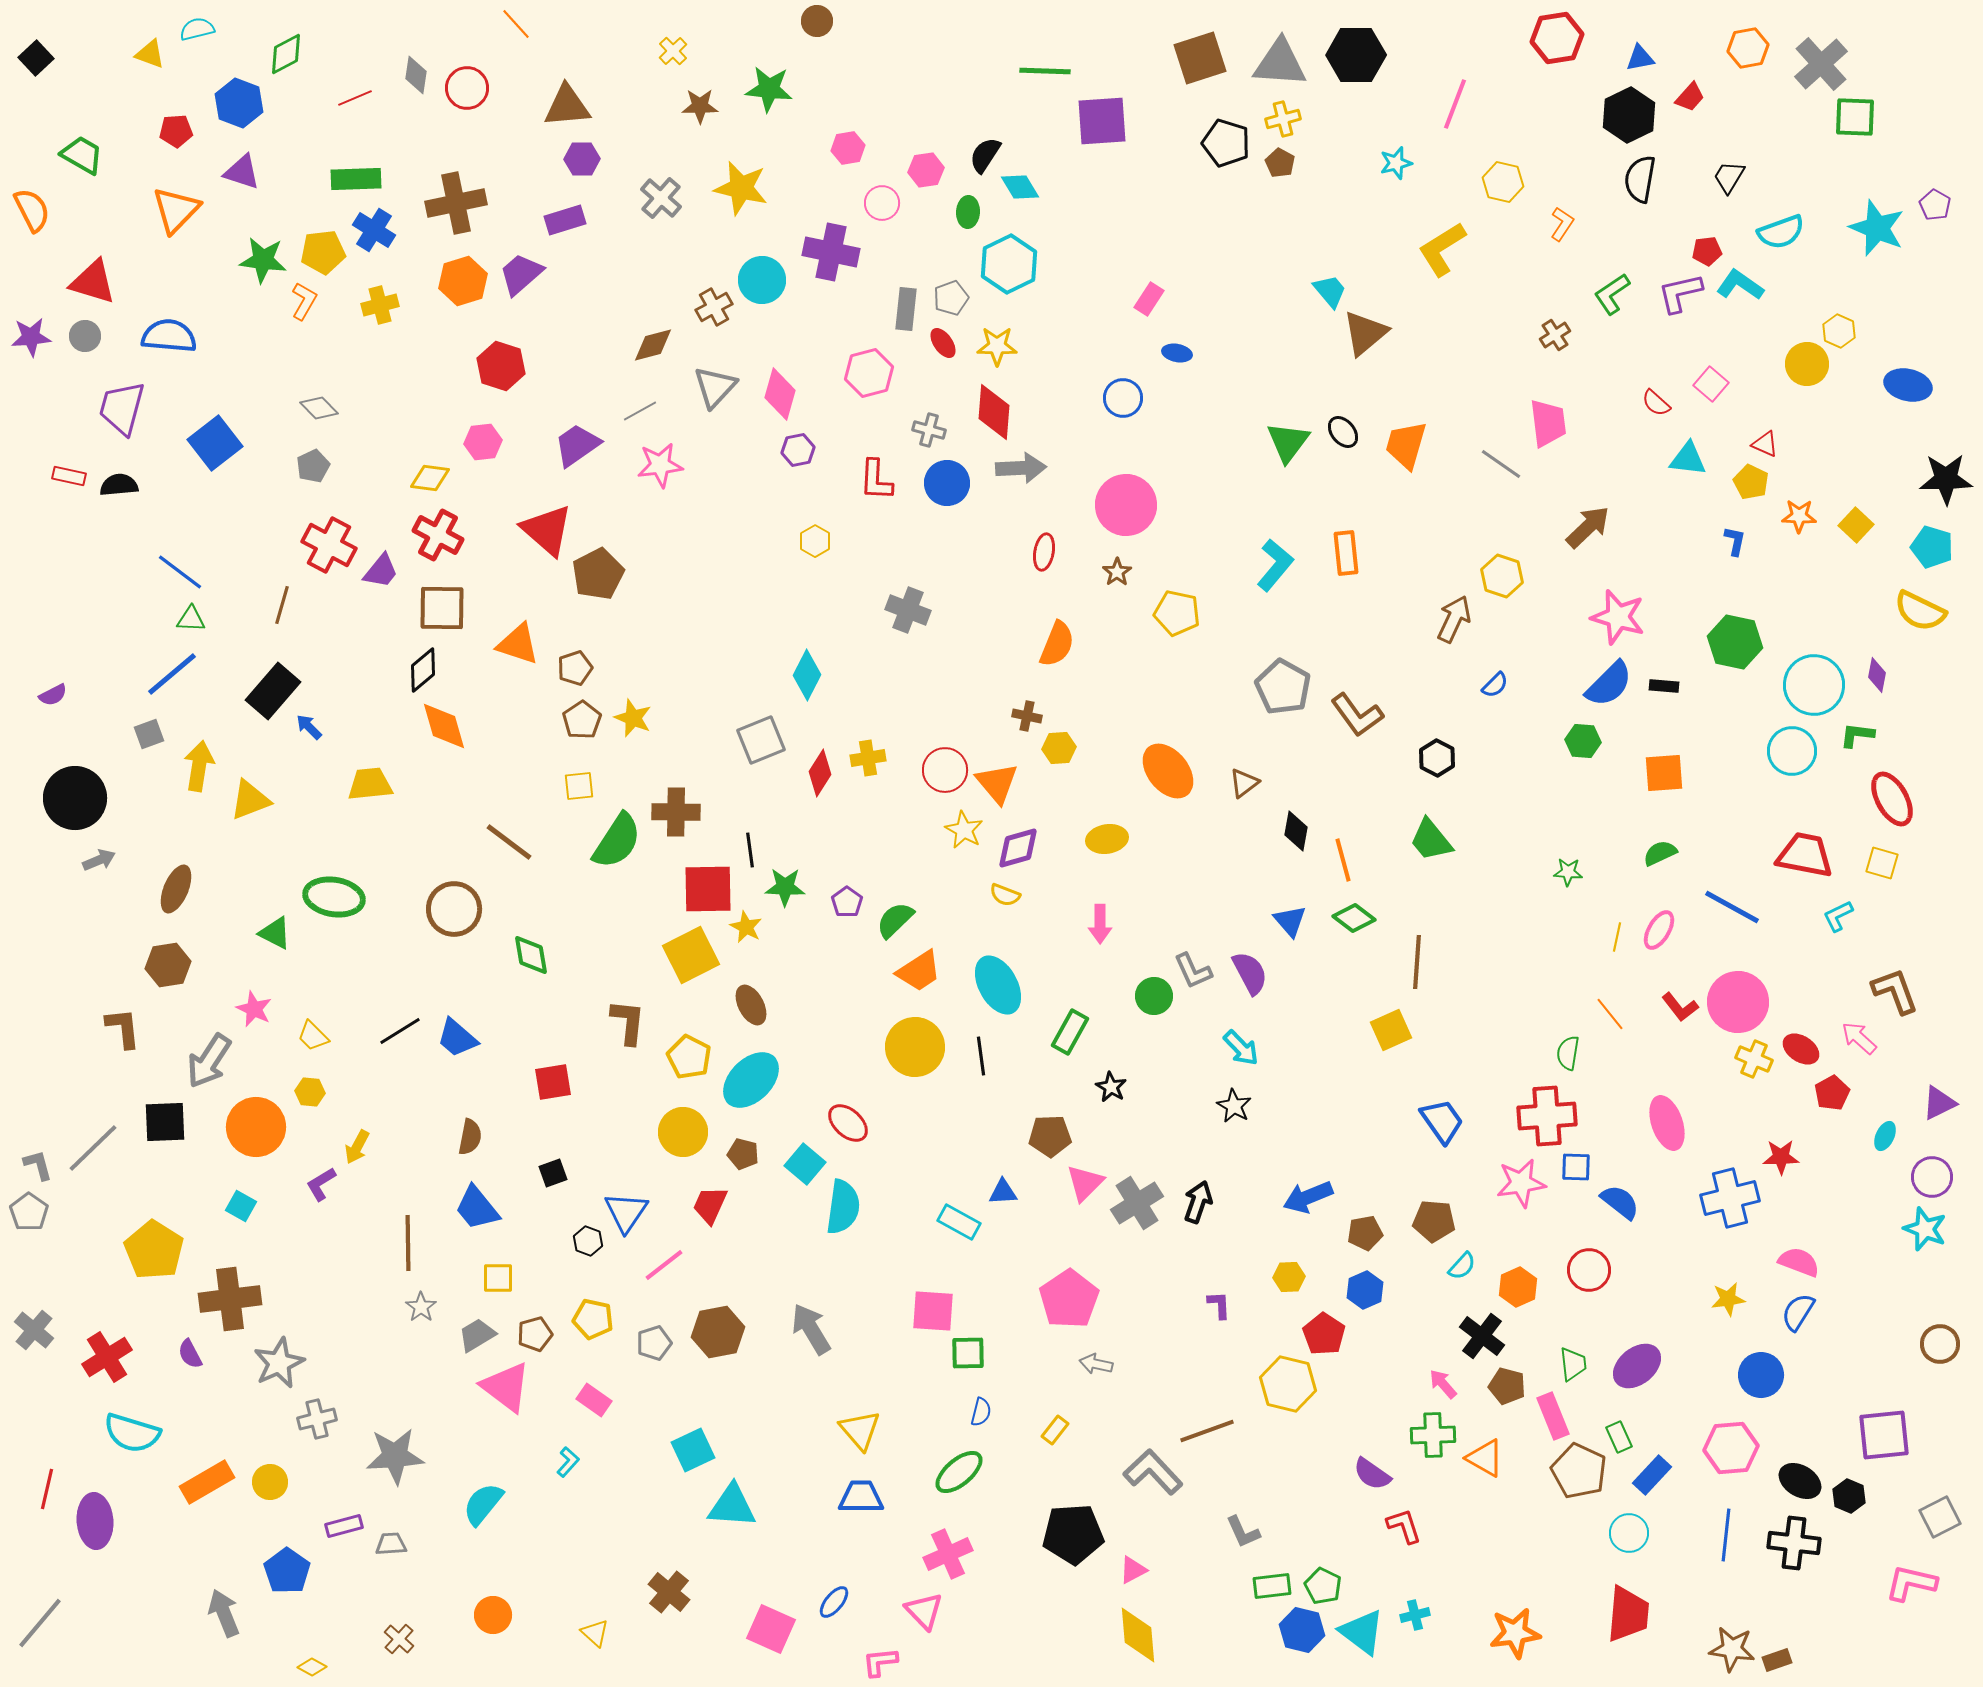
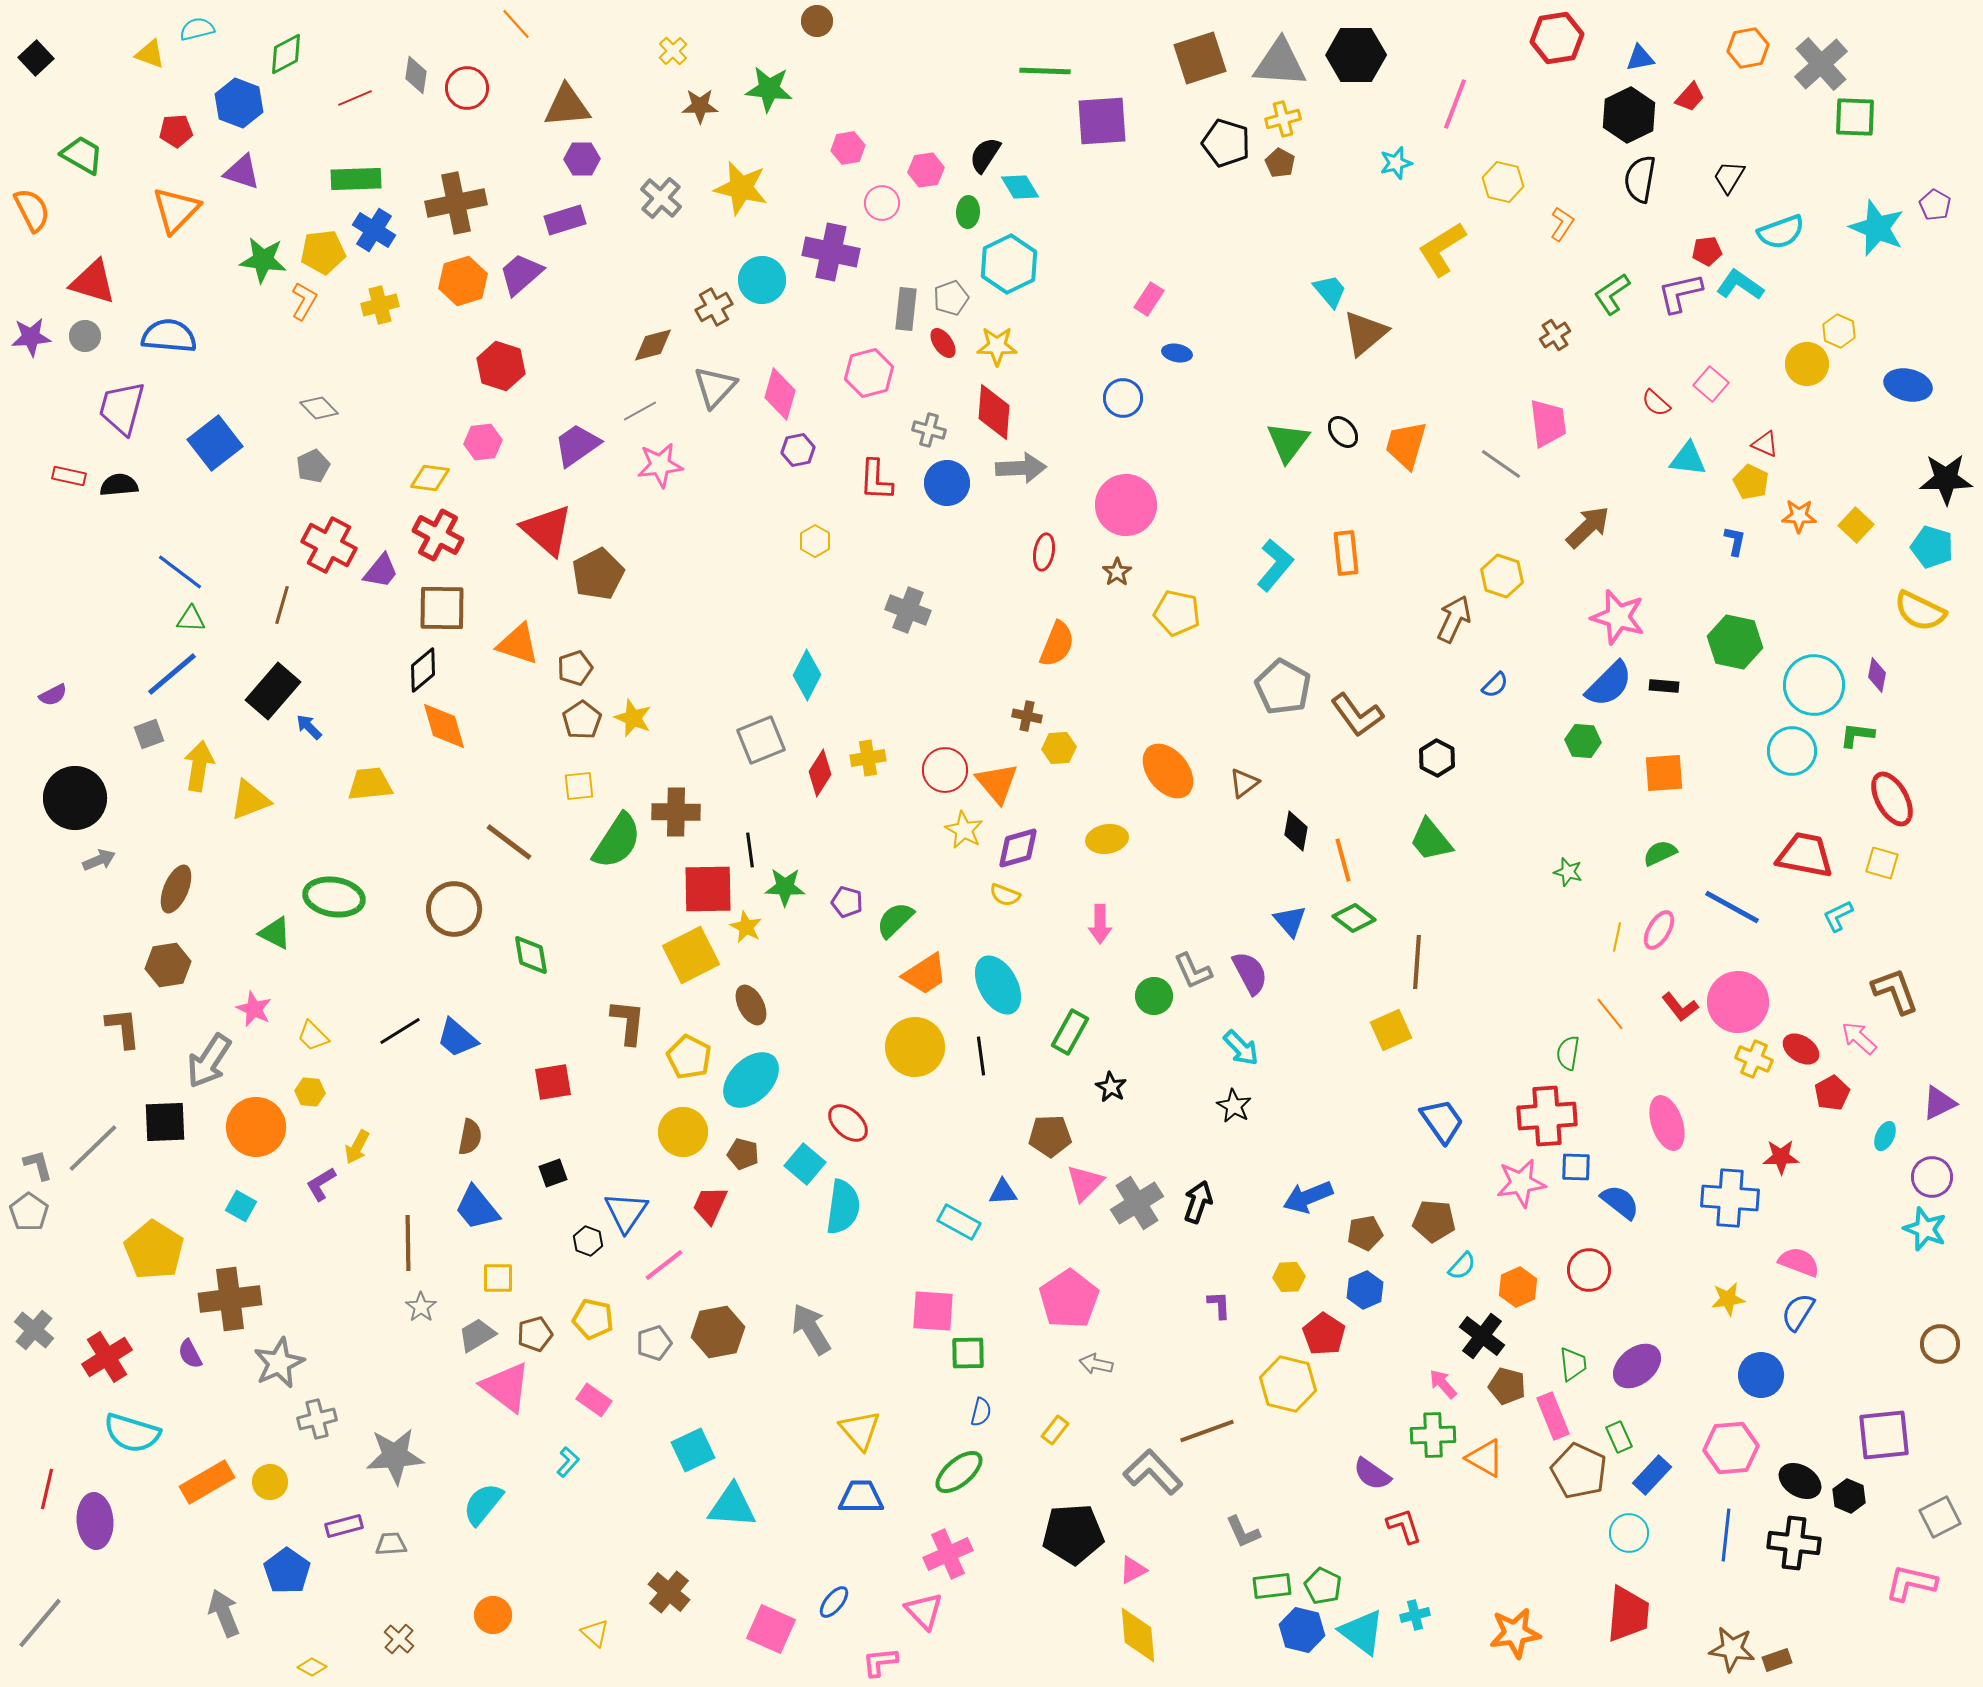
green star at (1568, 872): rotated 12 degrees clockwise
purple pentagon at (847, 902): rotated 20 degrees counterclockwise
orange trapezoid at (919, 971): moved 6 px right, 3 px down
blue cross at (1730, 1198): rotated 18 degrees clockwise
